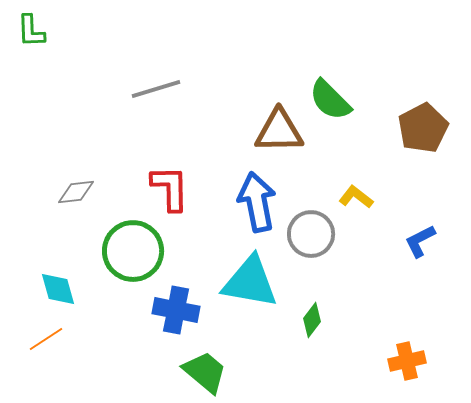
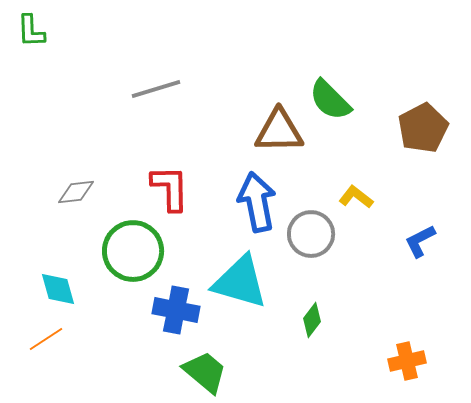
cyan triangle: moved 10 px left; rotated 6 degrees clockwise
